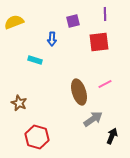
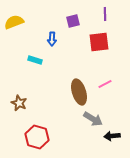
gray arrow: rotated 66 degrees clockwise
black arrow: rotated 119 degrees counterclockwise
